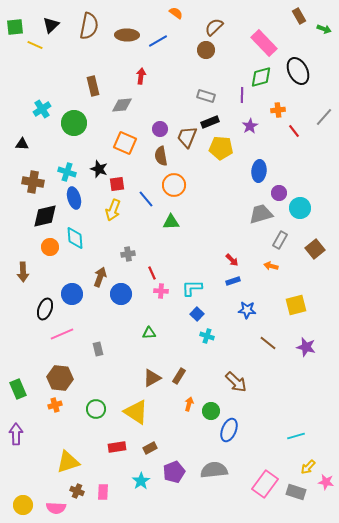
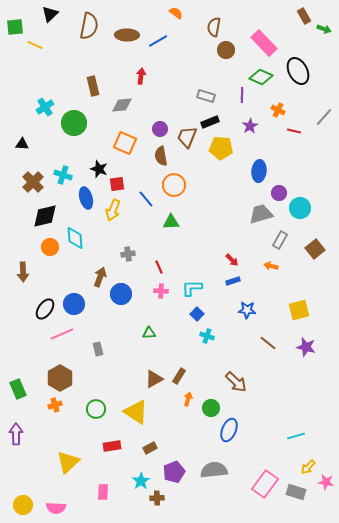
brown rectangle at (299, 16): moved 5 px right
black triangle at (51, 25): moved 1 px left, 11 px up
brown semicircle at (214, 27): rotated 36 degrees counterclockwise
brown circle at (206, 50): moved 20 px right
green diamond at (261, 77): rotated 40 degrees clockwise
cyan cross at (42, 109): moved 3 px right, 2 px up
orange cross at (278, 110): rotated 32 degrees clockwise
red line at (294, 131): rotated 40 degrees counterclockwise
cyan cross at (67, 172): moved 4 px left, 3 px down
brown cross at (33, 182): rotated 35 degrees clockwise
blue ellipse at (74, 198): moved 12 px right
red line at (152, 273): moved 7 px right, 6 px up
blue circle at (72, 294): moved 2 px right, 10 px down
yellow square at (296, 305): moved 3 px right, 5 px down
black ellipse at (45, 309): rotated 15 degrees clockwise
brown hexagon at (60, 378): rotated 25 degrees clockwise
brown triangle at (152, 378): moved 2 px right, 1 px down
orange arrow at (189, 404): moved 1 px left, 5 px up
green circle at (211, 411): moved 3 px up
red rectangle at (117, 447): moved 5 px left, 1 px up
yellow triangle at (68, 462): rotated 25 degrees counterclockwise
brown cross at (77, 491): moved 80 px right, 7 px down; rotated 24 degrees counterclockwise
